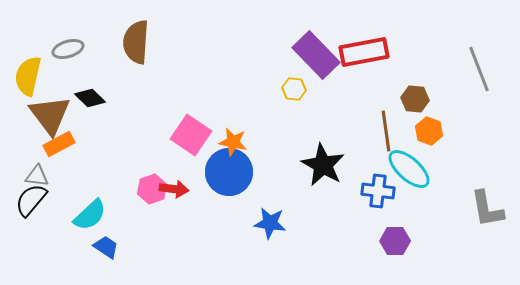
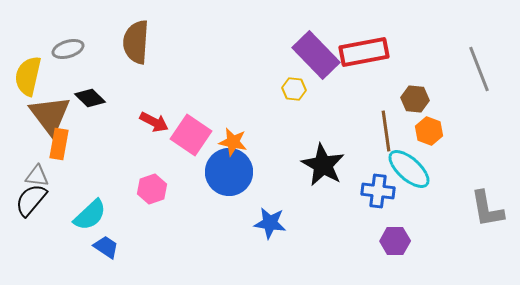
orange rectangle: rotated 52 degrees counterclockwise
red arrow: moved 20 px left, 67 px up; rotated 20 degrees clockwise
